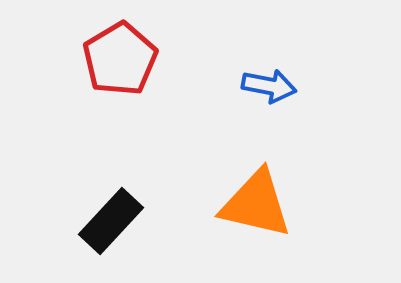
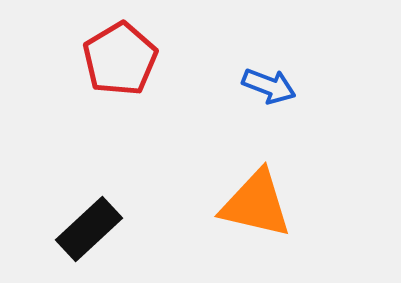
blue arrow: rotated 10 degrees clockwise
black rectangle: moved 22 px left, 8 px down; rotated 4 degrees clockwise
